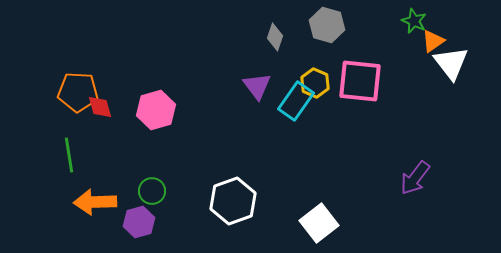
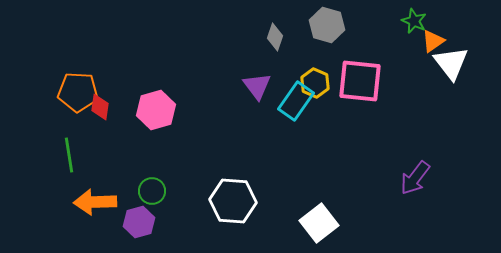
red diamond: rotated 24 degrees clockwise
white hexagon: rotated 24 degrees clockwise
